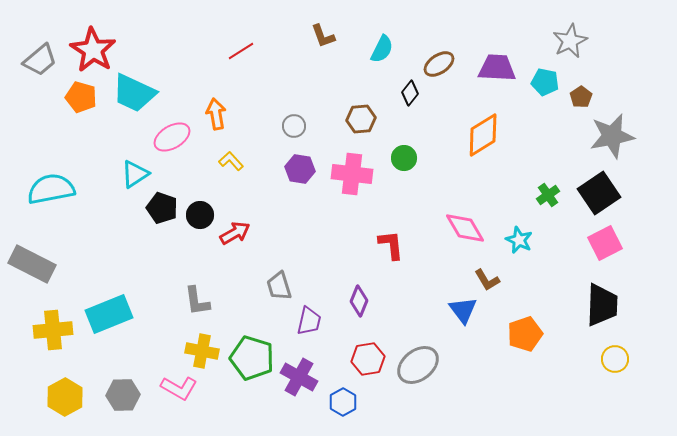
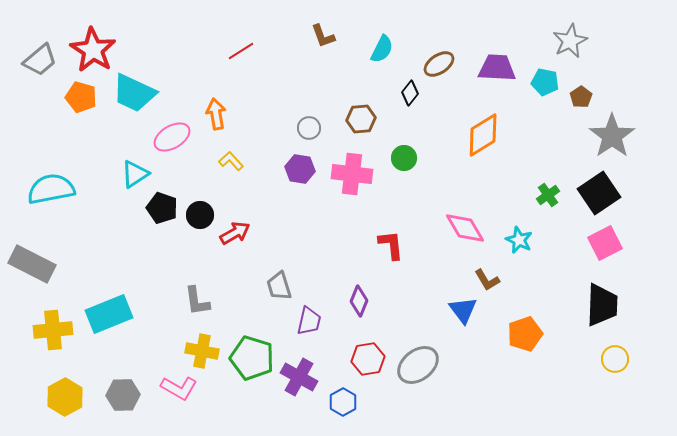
gray circle at (294, 126): moved 15 px right, 2 px down
gray star at (612, 136): rotated 24 degrees counterclockwise
